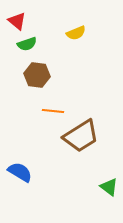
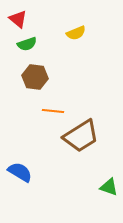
red triangle: moved 1 px right, 2 px up
brown hexagon: moved 2 px left, 2 px down
green triangle: rotated 18 degrees counterclockwise
